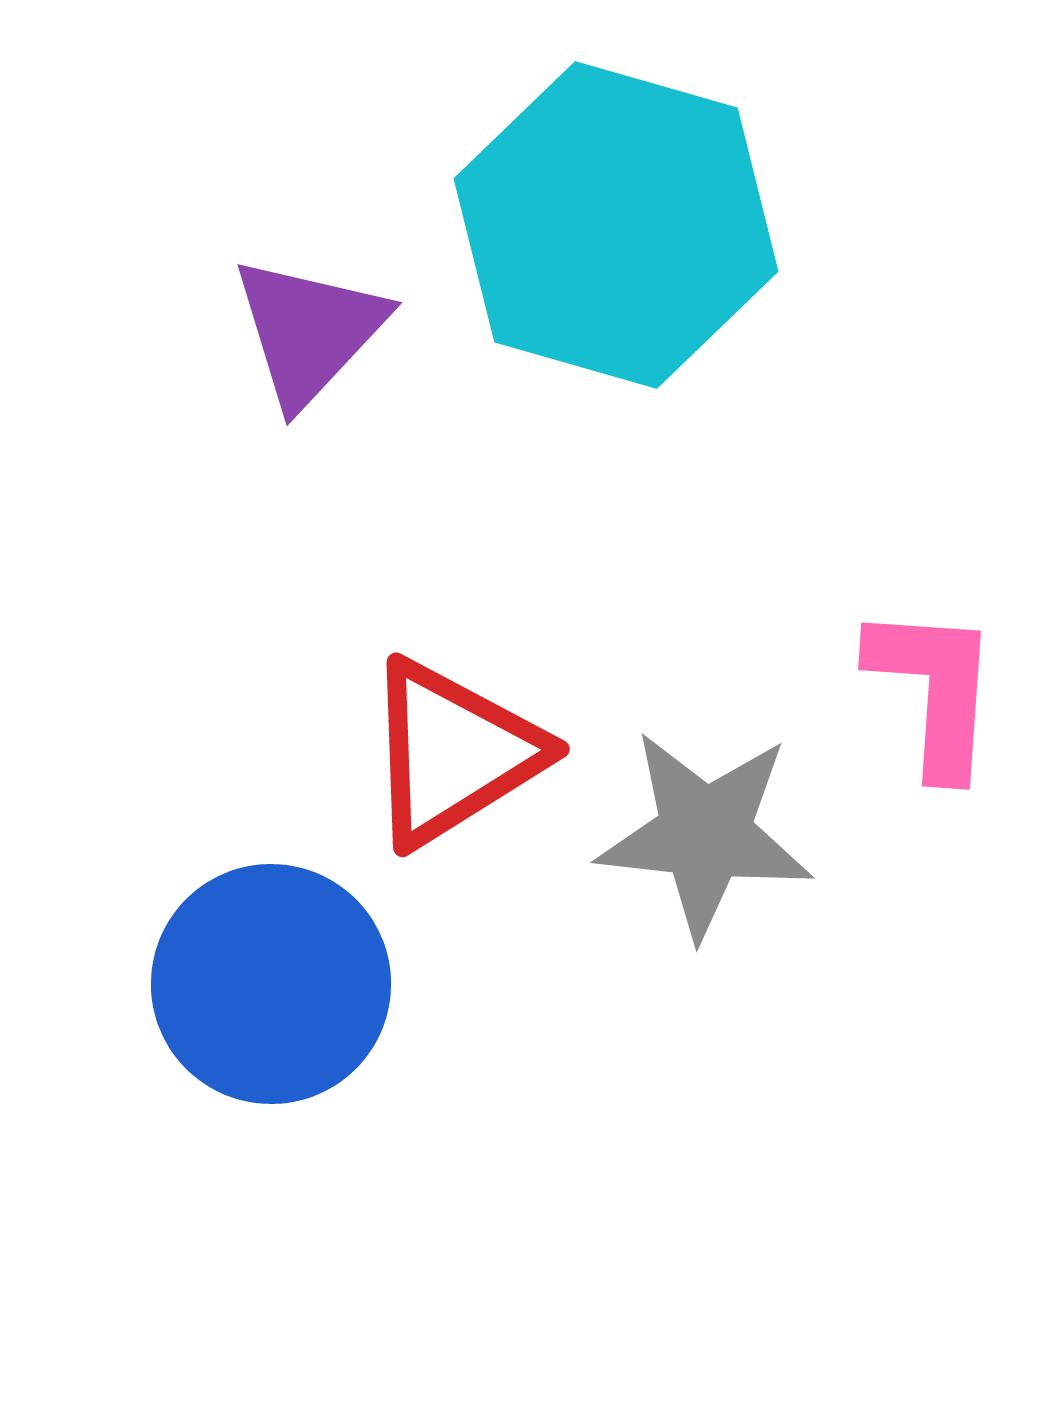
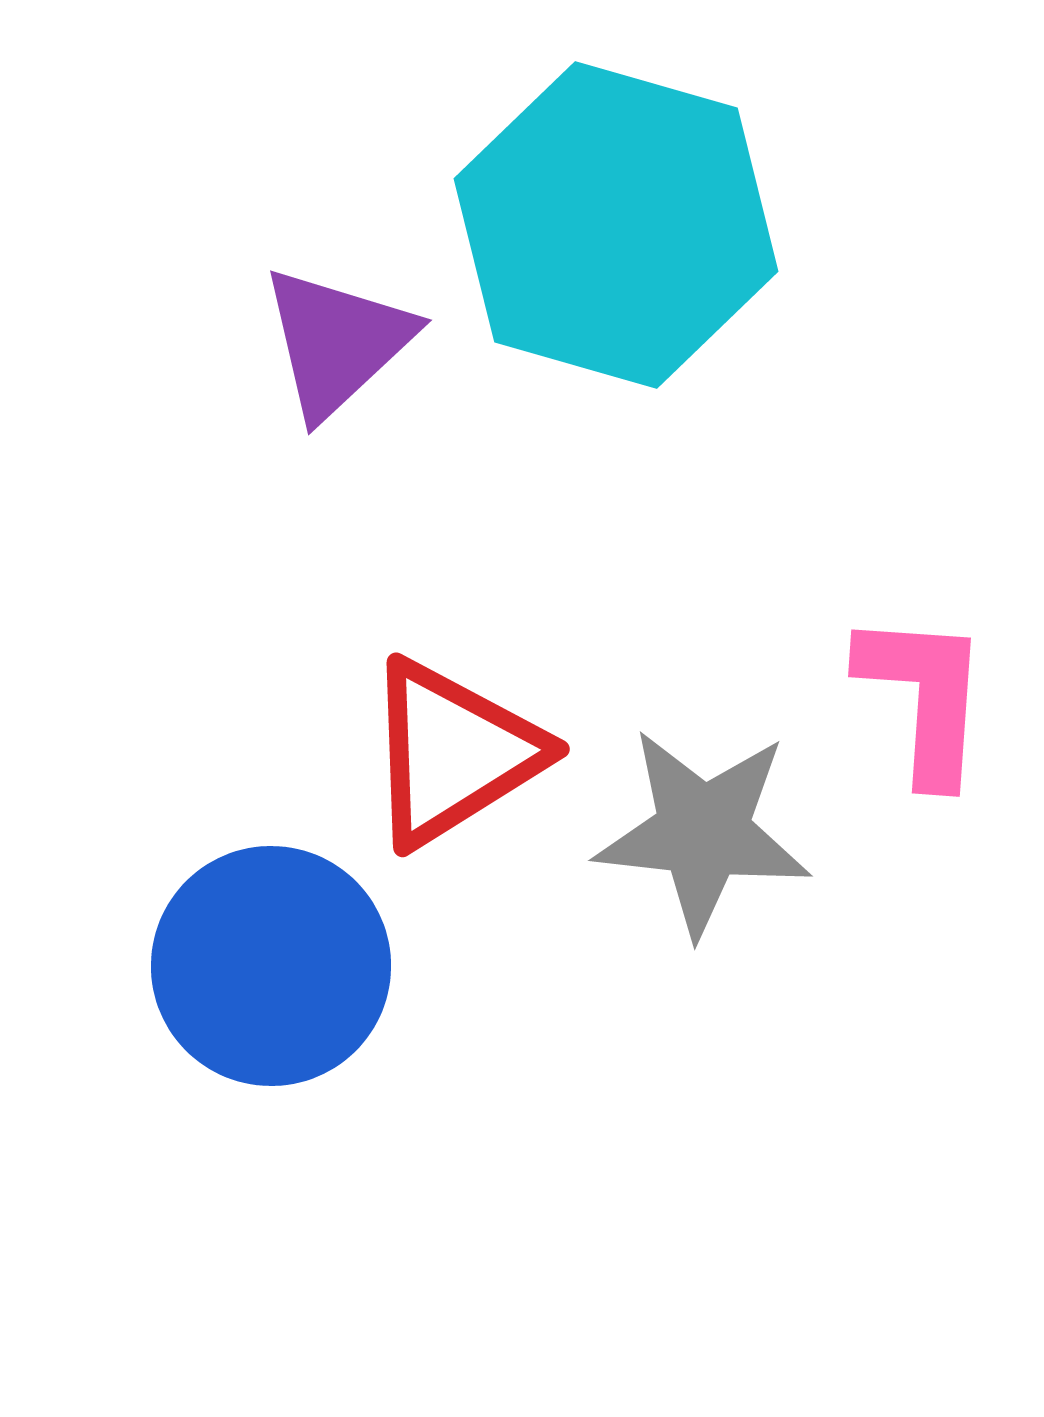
purple triangle: moved 28 px right, 11 px down; rotated 4 degrees clockwise
pink L-shape: moved 10 px left, 7 px down
gray star: moved 2 px left, 2 px up
blue circle: moved 18 px up
